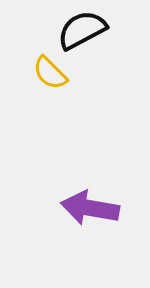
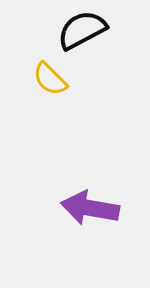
yellow semicircle: moved 6 px down
